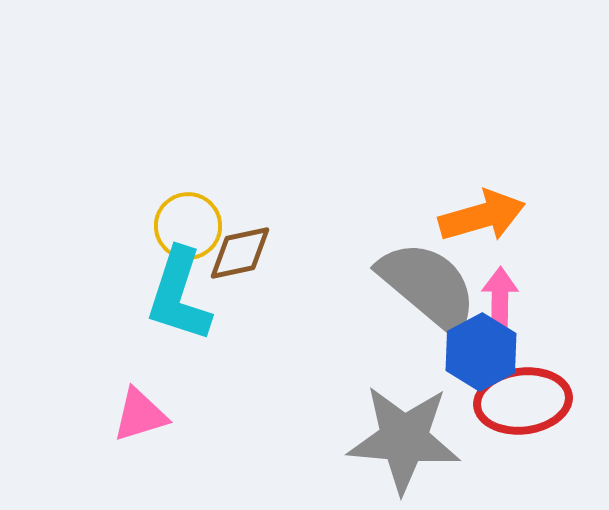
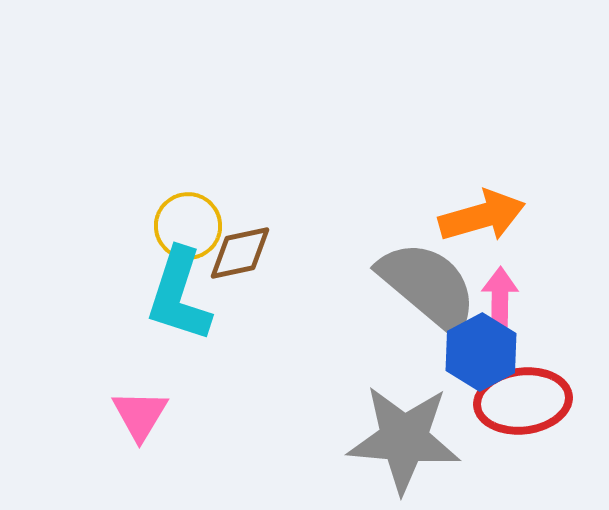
pink triangle: rotated 42 degrees counterclockwise
